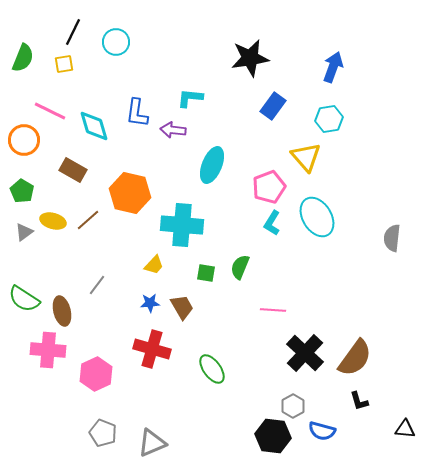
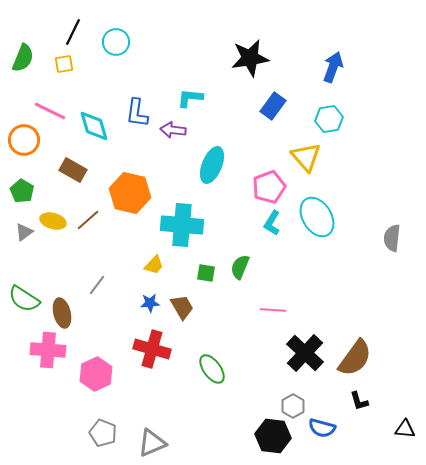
brown ellipse at (62, 311): moved 2 px down
blue semicircle at (322, 431): moved 3 px up
